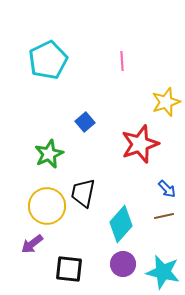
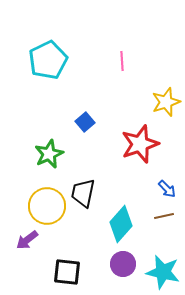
purple arrow: moved 5 px left, 4 px up
black square: moved 2 px left, 3 px down
